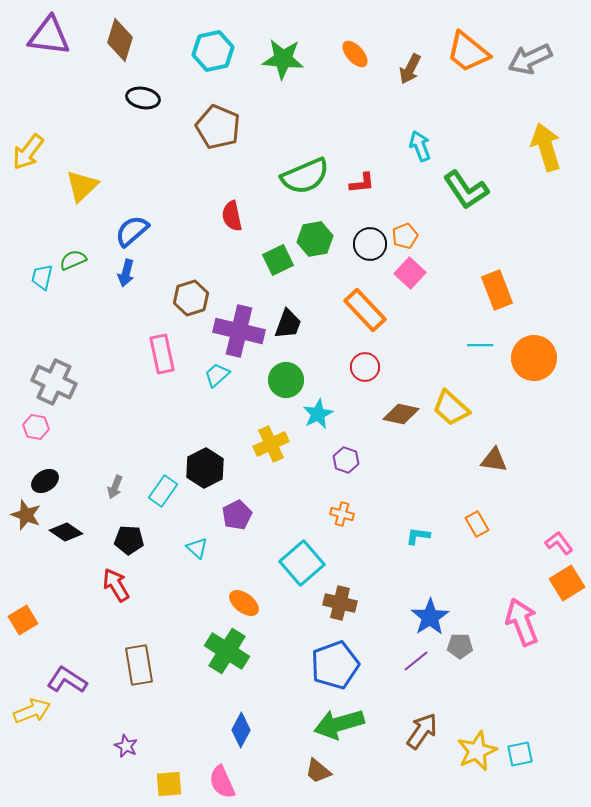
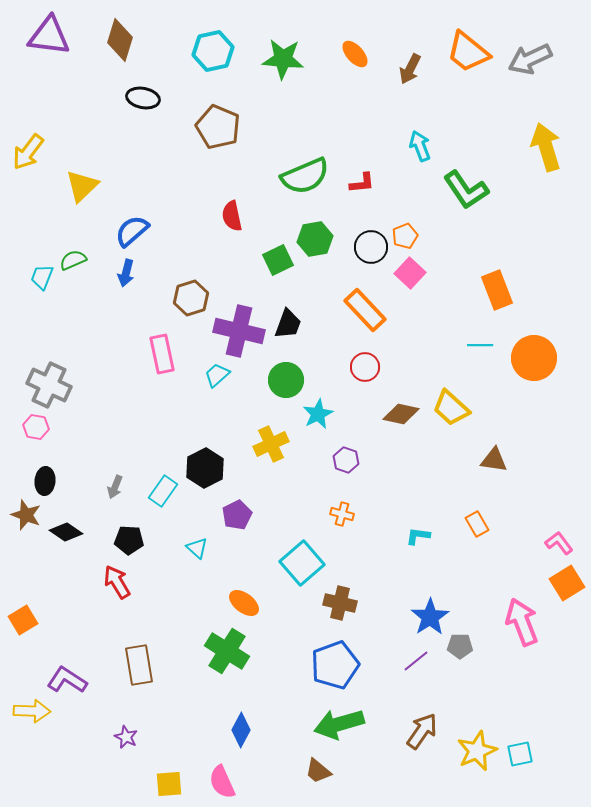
black circle at (370, 244): moved 1 px right, 3 px down
cyan trapezoid at (42, 277): rotated 8 degrees clockwise
gray cross at (54, 382): moved 5 px left, 3 px down
black ellipse at (45, 481): rotated 52 degrees counterclockwise
red arrow at (116, 585): moved 1 px right, 3 px up
yellow arrow at (32, 711): rotated 24 degrees clockwise
purple star at (126, 746): moved 9 px up
